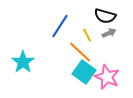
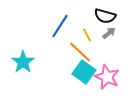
gray arrow: rotated 16 degrees counterclockwise
